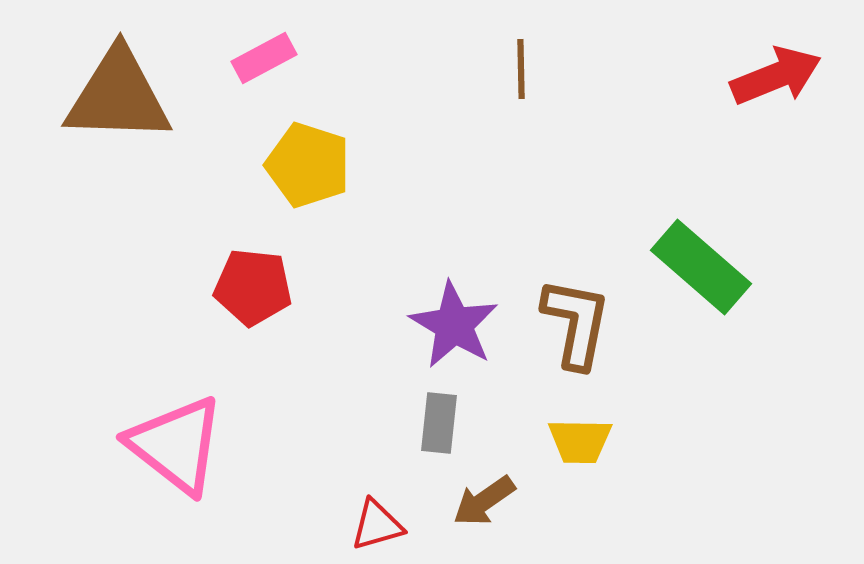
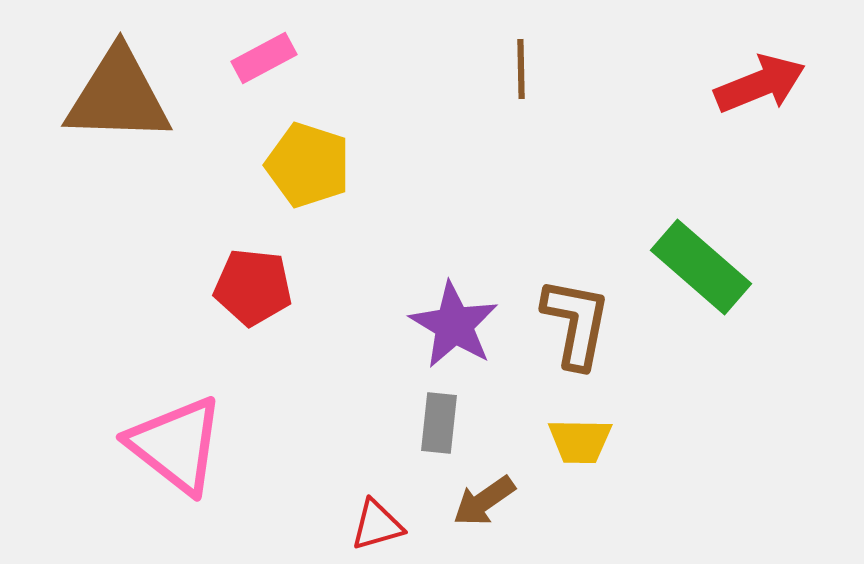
red arrow: moved 16 px left, 8 px down
